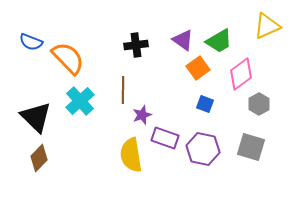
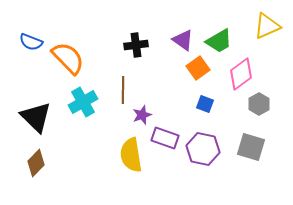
cyan cross: moved 3 px right, 1 px down; rotated 12 degrees clockwise
brown diamond: moved 3 px left, 5 px down
